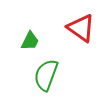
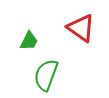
green trapezoid: moved 1 px left
